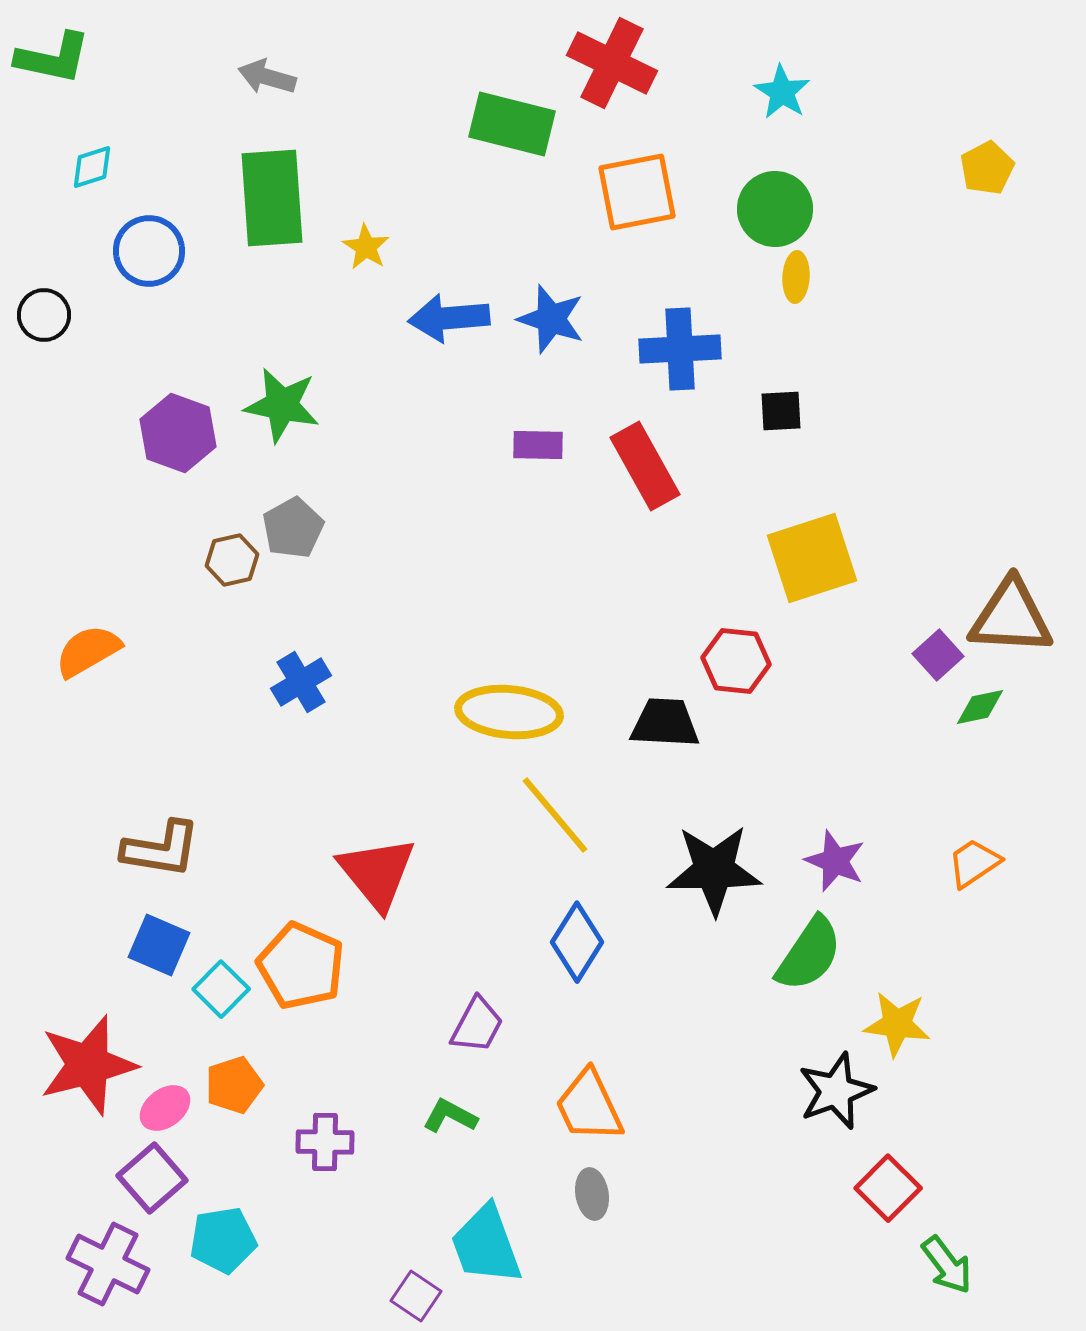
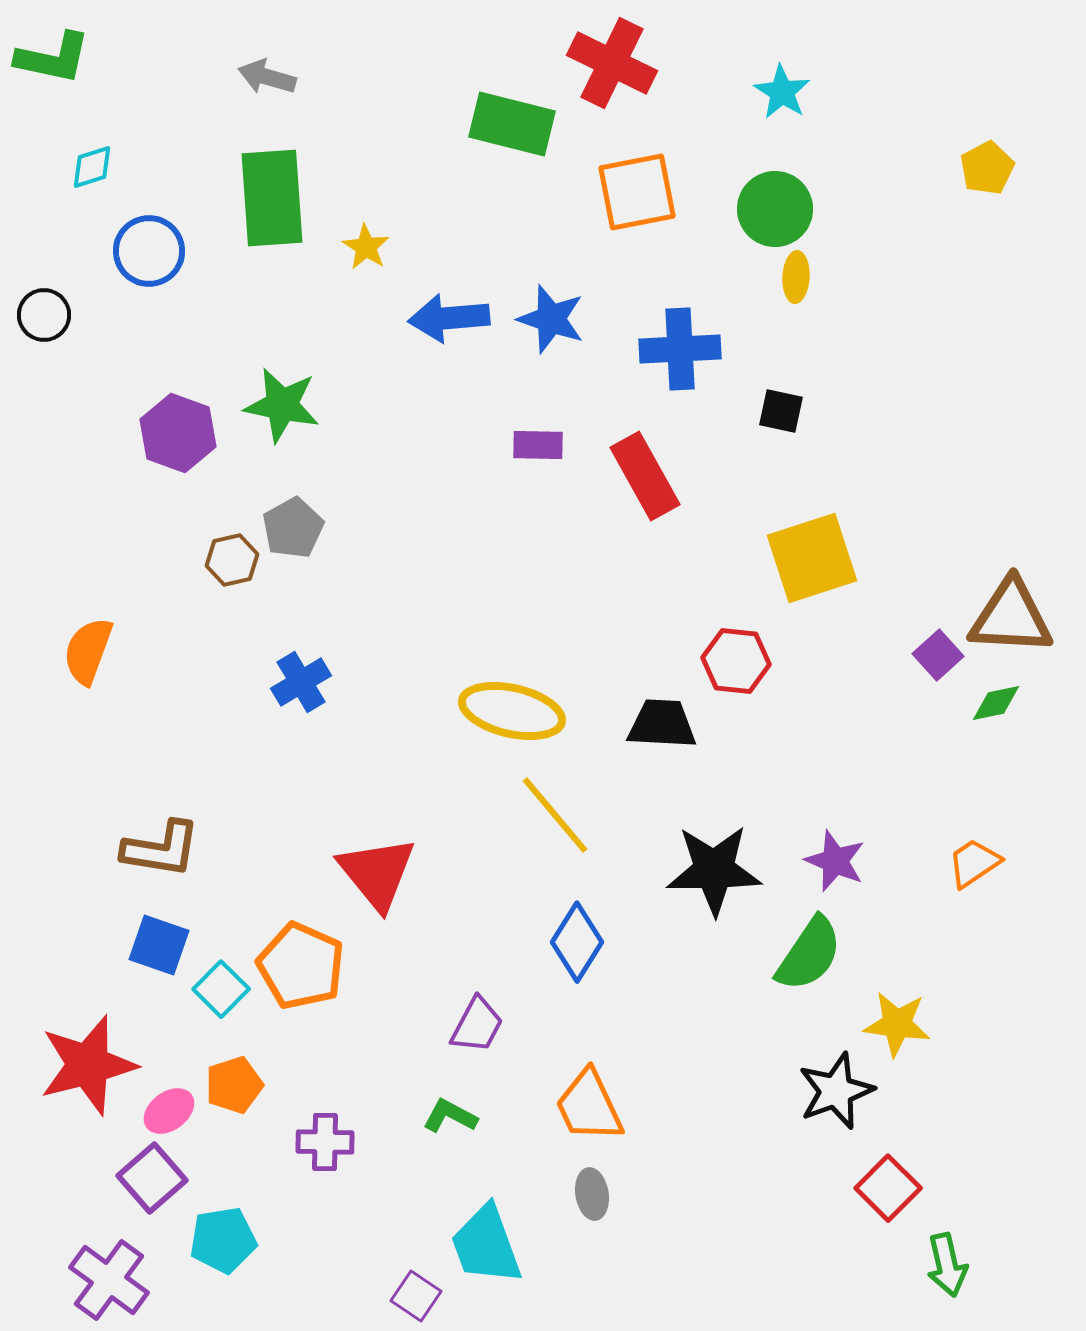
black square at (781, 411): rotated 15 degrees clockwise
red rectangle at (645, 466): moved 10 px down
orange semicircle at (88, 651): rotated 40 degrees counterclockwise
green diamond at (980, 707): moved 16 px right, 4 px up
yellow ellipse at (509, 712): moved 3 px right, 1 px up; rotated 8 degrees clockwise
black trapezoid at (665, 723): moved 3 px left, 1 px down
blue square at (159, 945): rotated 4 degrees counterclockwise
pink ellipse at (165, 1108): moved 4 px right, 3 px down
purple cross at (108, 1264): moved 1 px right, 16 px down; rotated 10 degrees clockwise
green arrow at (947, 1265): rotated 24 degrees clockwise
